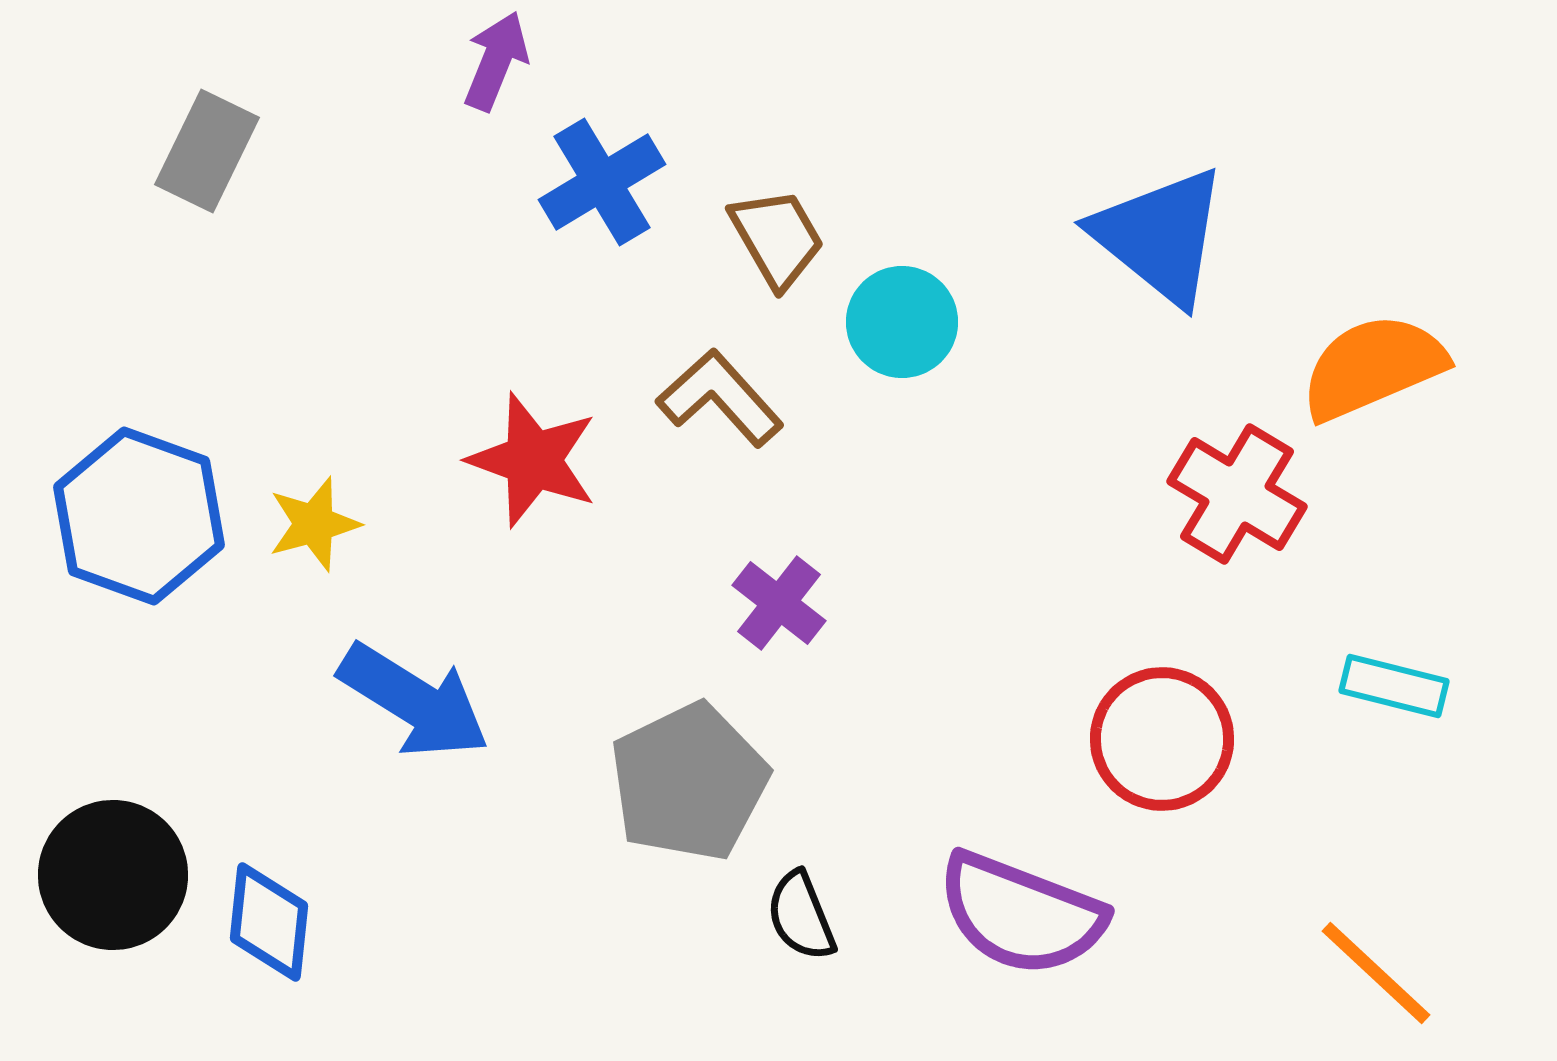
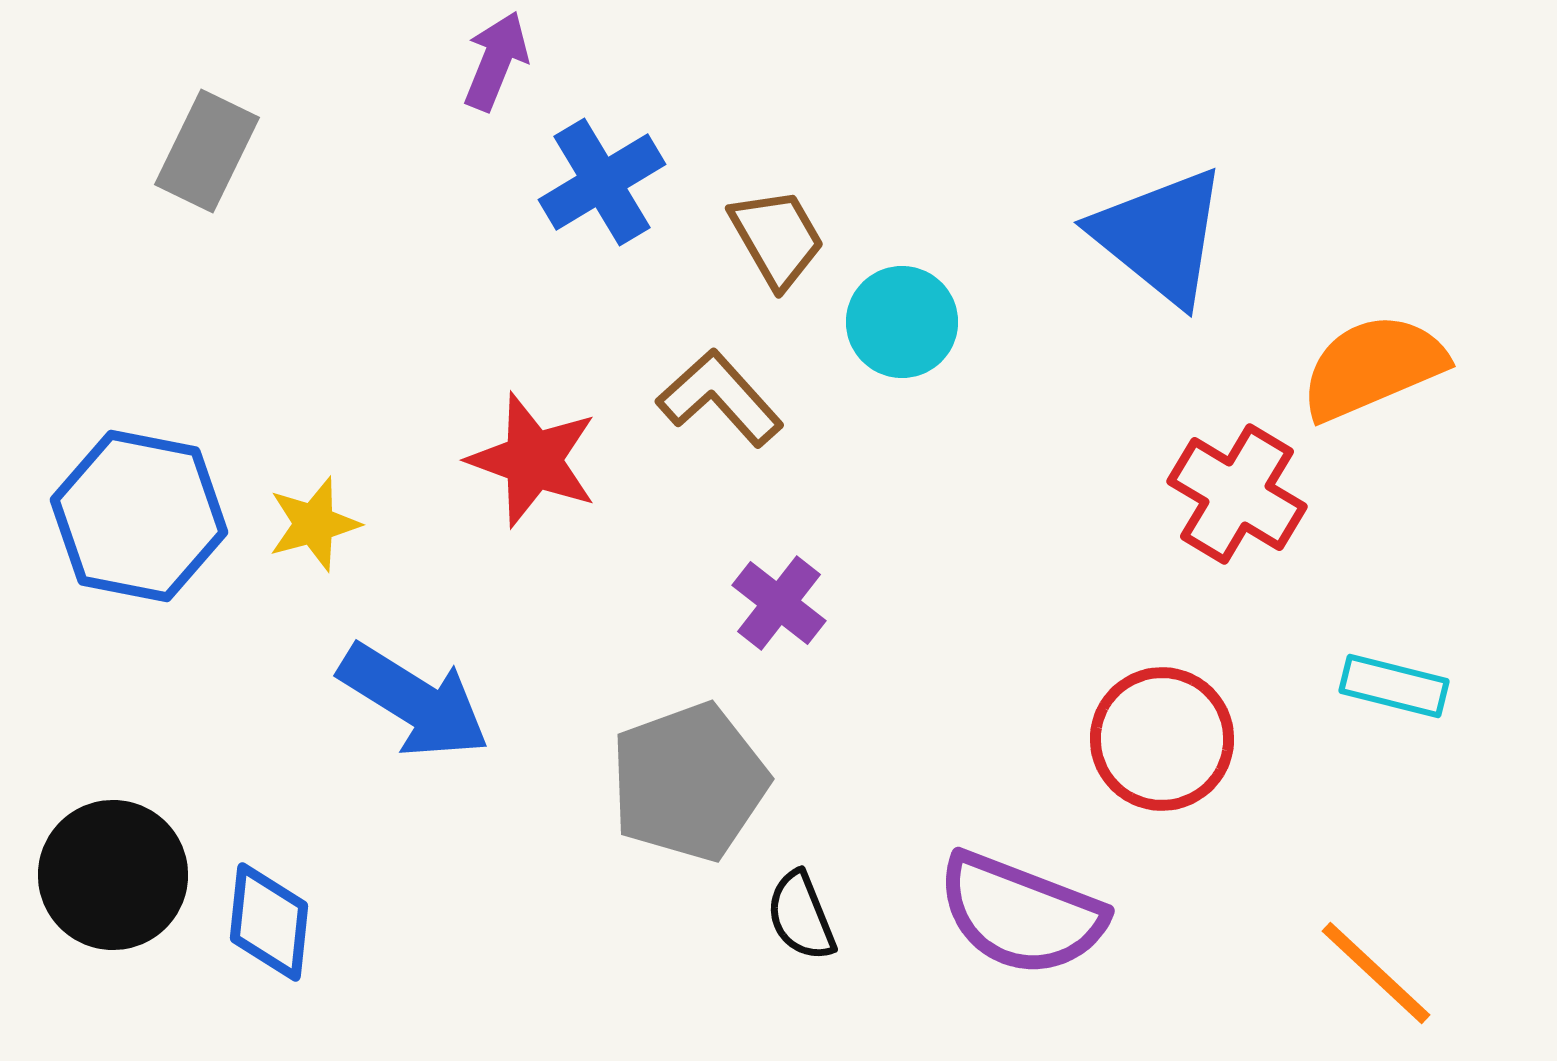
blue hexagon: rotated 9 degrees counterclockwise
gray pentagon: rotated 6 degrees clockwise
